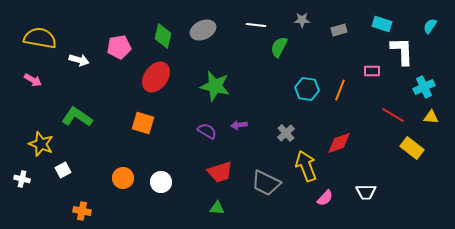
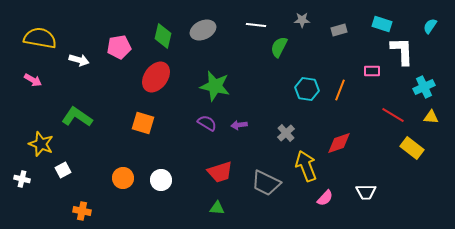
purple semicircle: moved 8 px up
white circle: moved 2 px up
